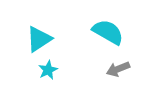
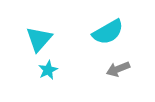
cyan semicircle: rotated 120 degrees clockwise
cyan triangle: rotated 16 degrees counterclockwise
